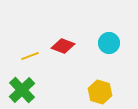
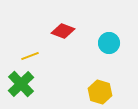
red diamond: moved 15 px up
green cross: moved 1 px left, 6 px up
